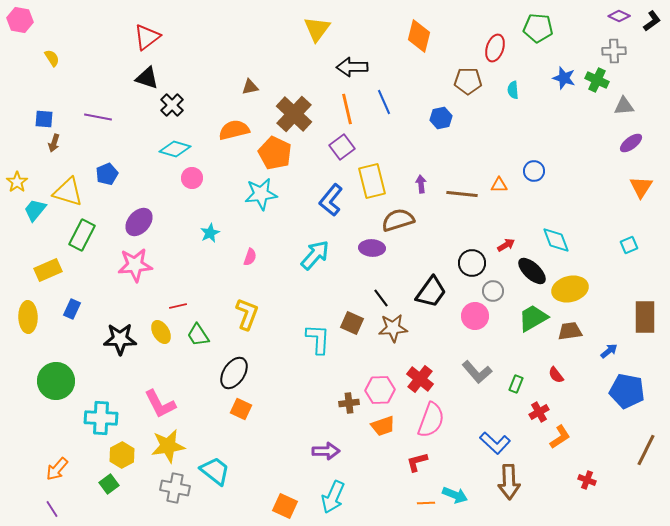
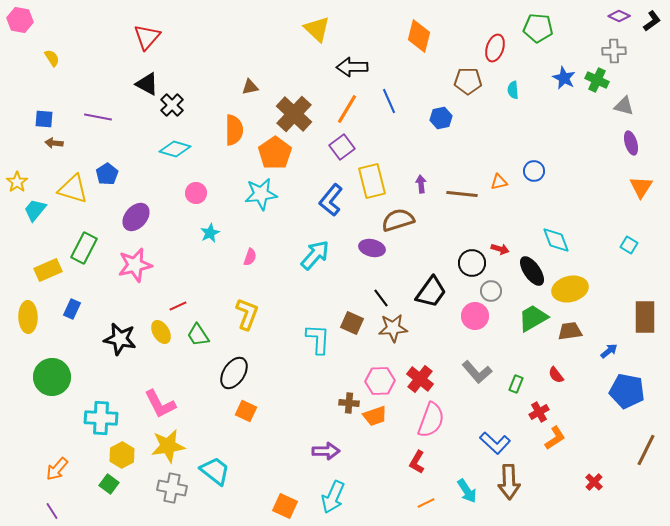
yellow triangle at (317, 29): rotated 24 degrees counterclockwise
red triangle at (147, 37): rotated 12 degrees counterclockwise
black triangle at (147, 78): moved 6 px down; rotated 10 degrees clockwise
blue star at (564, 78): rotated 10 degrees clockwise
blue line at (384, 102): moved 5 px right, 1 px up
gray triangle at (624, 106): rotated 20 degrees clockwise
orange line at (347, 109): rotated 44 degrees clockwise
orange semicircle at (234, 130): rotated 104 degrees clockwise
brown arrow at (54, 143): rotated 78 degrees clockwise
purple ellipse at (631, 143): rotated 70 degrees counterclockwise
orange pentagon at (275, 153): rotated 12 degrees clockwise
blue pentagon at (107, 174): rotated 10 degrees counterclockwise
pink circle at (192, 178): moved 4 px right, 15 px down
orange triangle at (499, 185): moved 3 px up; rotated 12 degrees counterclockwise
yellow triangle at (68, 192): moved 5 px right, 3 px up
purple ellipse at (139, 222): moved 3 px left, 5 px up
green rectangle at (82, 235): moved 2 px right, 13 px down
red arrow at (506, 245): moved 6 px left, 4 px down; rotated 48 degrees clockwise
cyan square at (629, 245): rotated 36 degrees counterclockwise
purple ellipse at (372, 248): rotated 10 degrees clockwise
pink star at (135, 265): rotated 8 degrees counterclockwise
black ellipse at (532, 271): rotated 12 degrees clockwise
gray circle at (493, 291): moved 2 px left
red line at (178, 306): rotated 12 degrees counterclockwise
black star at (120, 339): rotated 12 degrees clockwise
green circle at (56, 381): moved 4 px left, 4 px up
pink hexagon at (380, 390): moved 9 px up
brown cross at (349, 403): rotated 12 degrees clockwise
orange square at (241, 409): moved 5 px right, 2 px down
orange trapezoid at (383, 426): moved 8 px left, 10 px up
orange L-shape at (560, 437): moved 5 px left, 1 px down
red L-shape at (417, 462): rotated 45 degrees counterclockwise
red cross at (587, 480): moved 7 px right, 2 px down; rotated 24 degrees clockwise
green square at (109, 484): rotated 18 degrees counterclockwise
gray cross at (175, 488): moved 3 px left
cyan arrow at (455, 495): moved 12 px right, 4 px up; rotated 35 degrees clockwise
orange line at (426, 503): rotated 24 degrees counterclockwise
purple line at (52, 509): moved 2 px down
